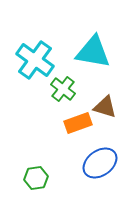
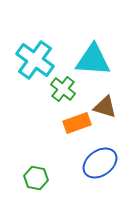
cyan triangle: moved 8 px down; rotated 6 degrees counterclockwise
orange rectangle: moved 1 px left
green hexagon: rotated 20 degrees clockwise
